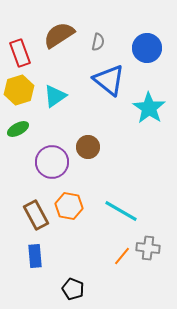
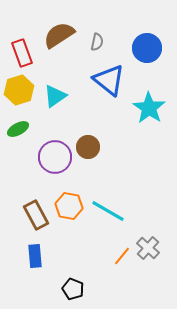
gray semicircle: moved 1 px left
red rectangle: moved 2 px right
purple circle: moved 3 px right, 5 px up
cyan line: moved 13 px left
gray cross: rotated 35 degrees clockwise
